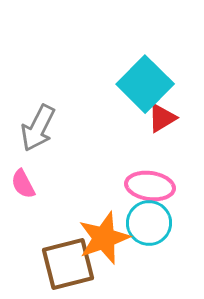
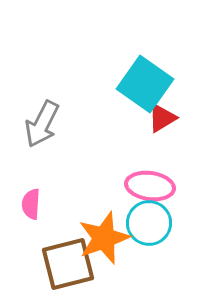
cyan square: rotated 10 degrees counterclockwise
gray arrow: moved 4 px right, 4 px up
pink semicircle: moved 8 px right, 20 px down; rotated 32 degrees clockwise
